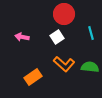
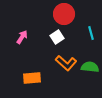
pink arrow: rotated 112 degrees clockwise
orange L-shape: moved 2 px right, 1 px up
orange rectangle: moved 1 px left, 1 px down; rotated 30 degrees clockwise
